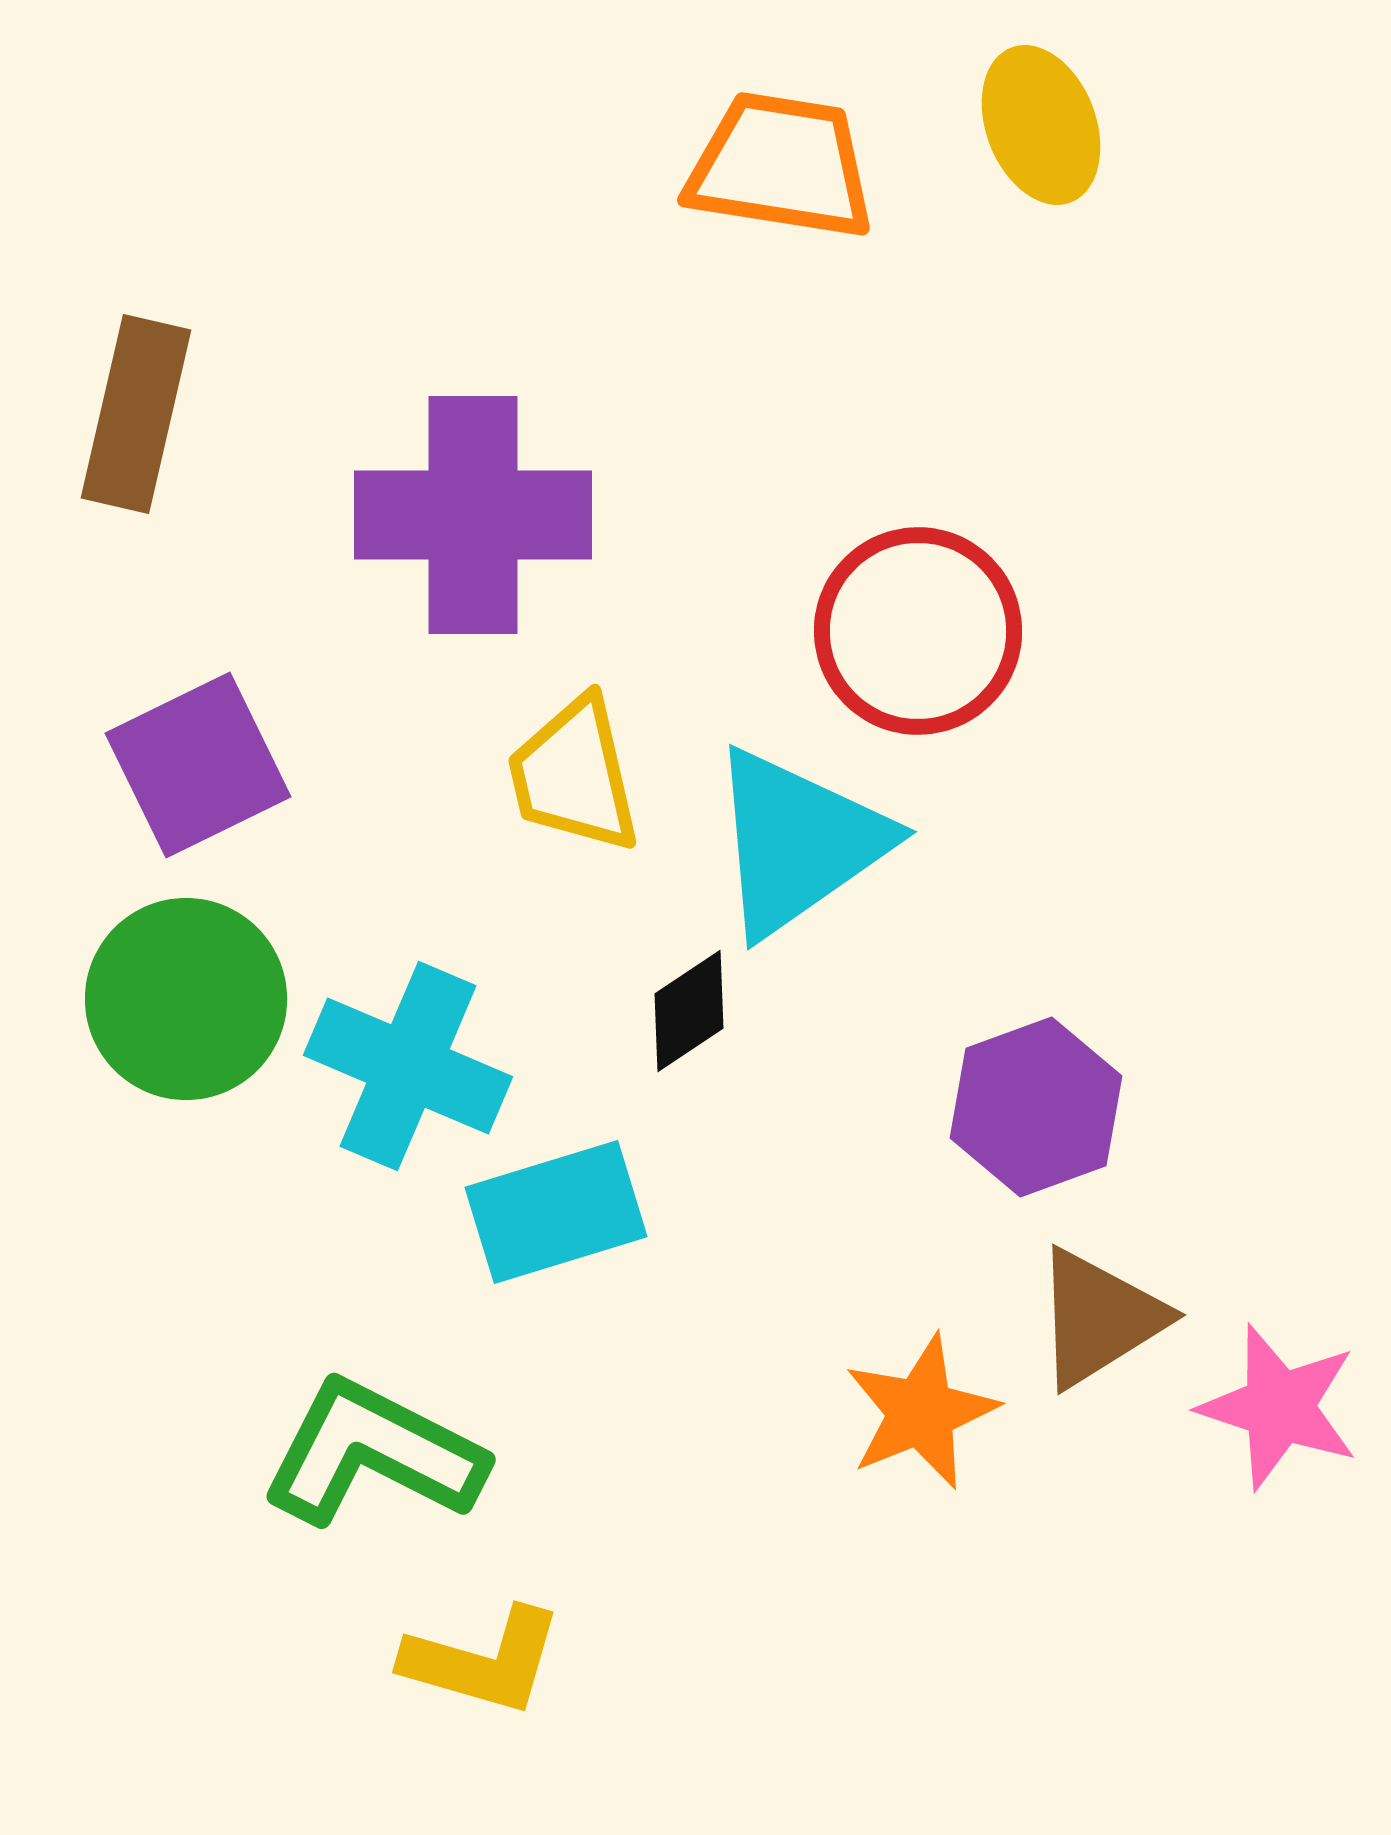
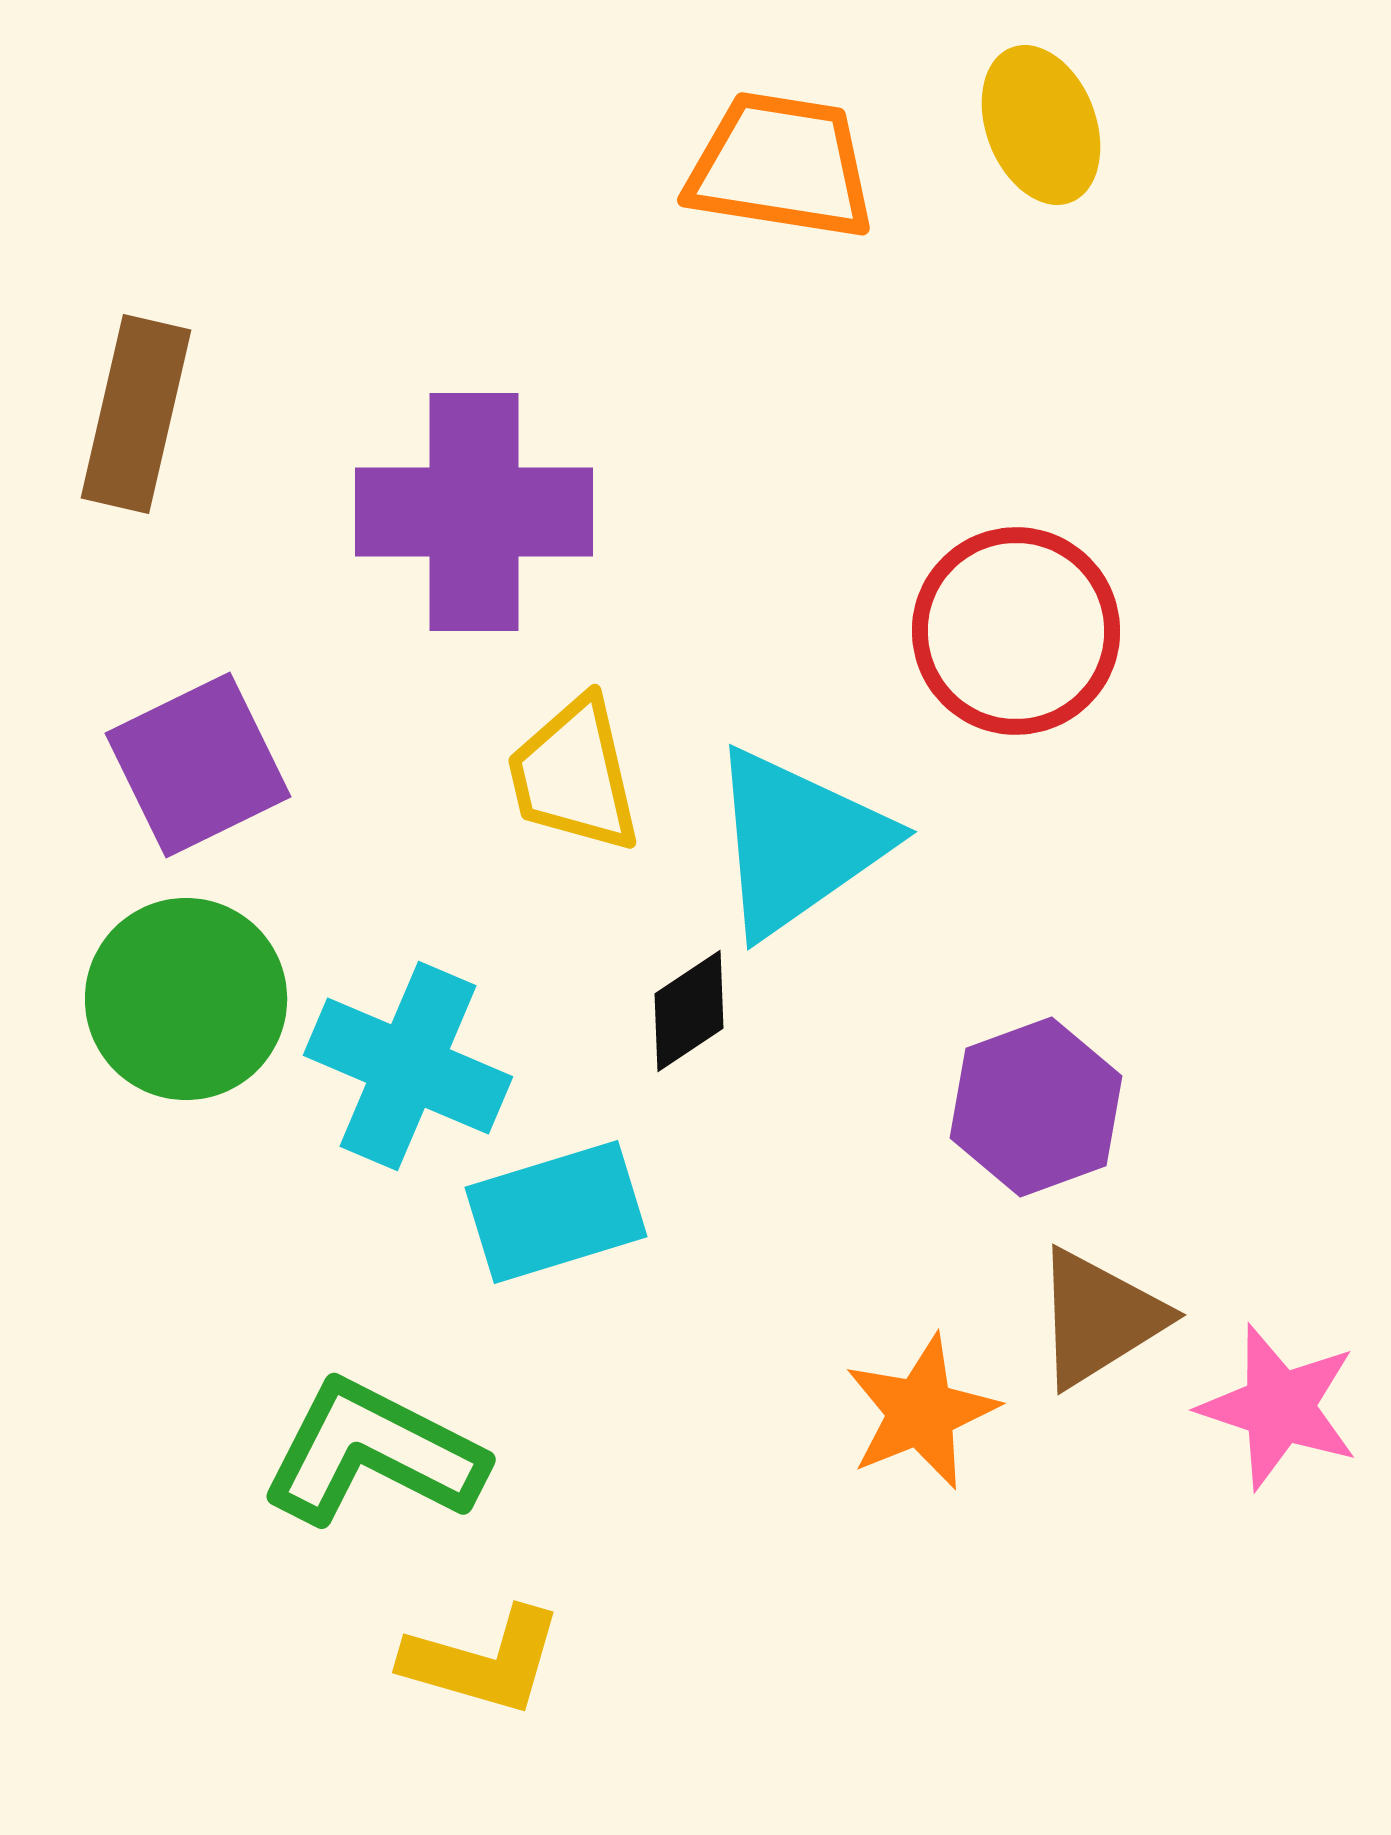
purple cross: moved 1 px right, 3 px up
red circle: moved 98 px right
